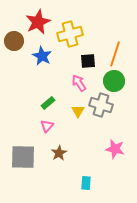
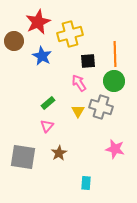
orange line: rotated 20 degrees counterclockwise
gray cross: moved 2 px down
gray square: rotated 8 degrees clockwise
